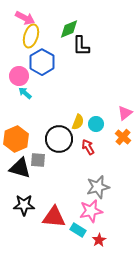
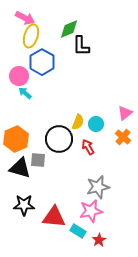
cyan rectangle: moved 1 px down
